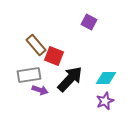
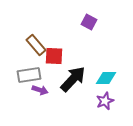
red square: rotated 18 degrees counterclockwise
black arrow: moved 3 px right
